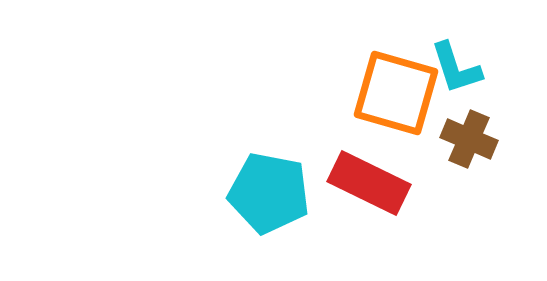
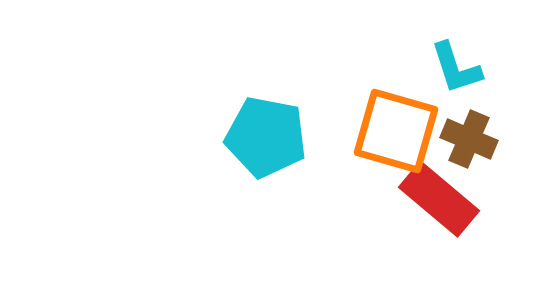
orange square: moved 38 px down
red rectangle: moved 70 px right, 16 px down; rotated 14 degrees clockwise
cyan pentagon: moved 3 px left, 56 px up
